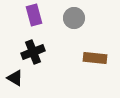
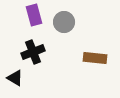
gray circle: moved 10 px left, 4 px down
